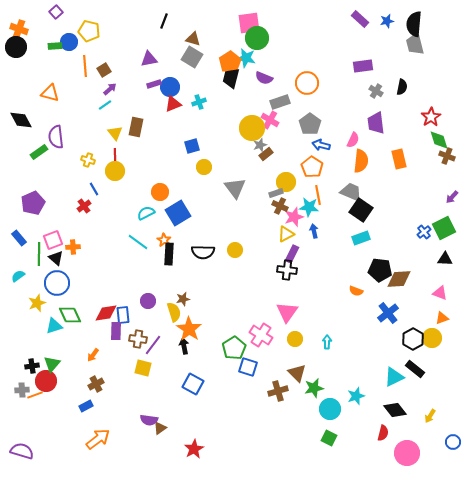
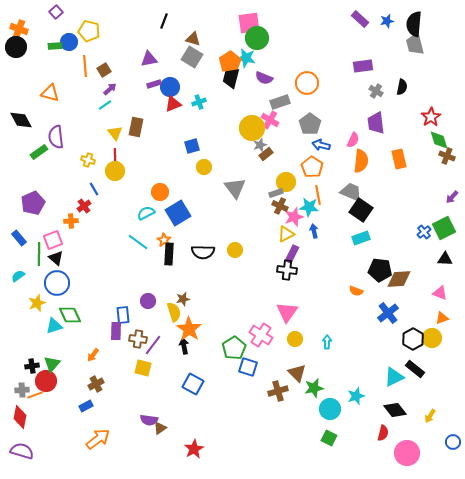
orange cross at (73, 247): moved 2 px left, 26 px up
red diamond at (106, 313): moved 86 px left, 104 px down; rotated 70 degrees counterclockwise
